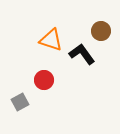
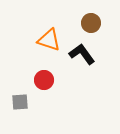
brown circle: moved 10 px left, 8 px up
orange triangle: moved 2 px left
gray square: rotated 24 degrees clockwise
